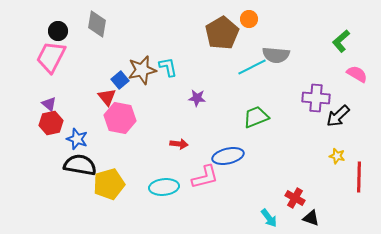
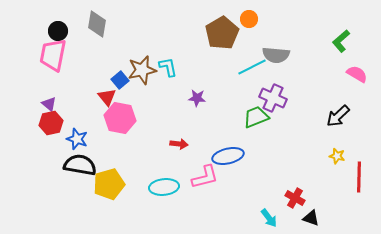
pink trapezoid: moved 2 px right, 2 px up; rotated 16 degrees counterclockwise
purple cross: moved 43 px left; rotated 20 degrees clockwise
